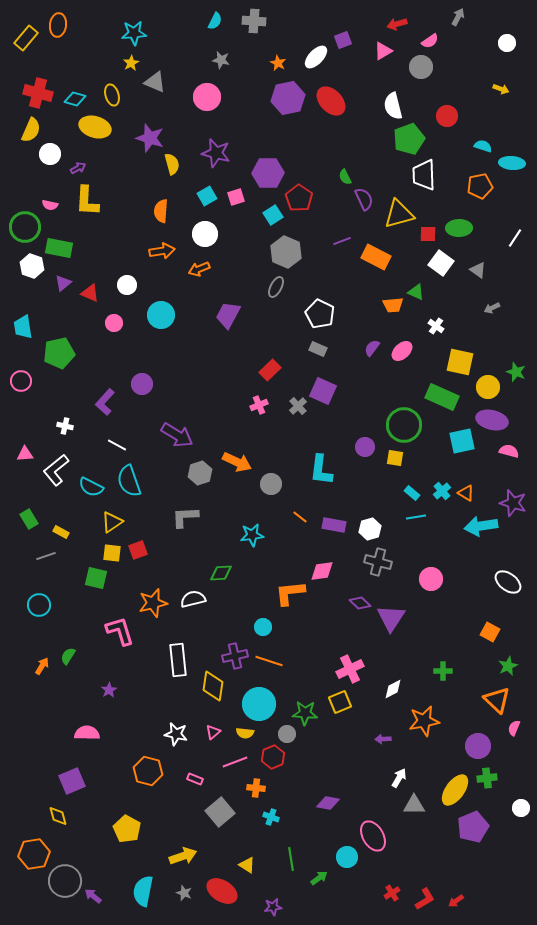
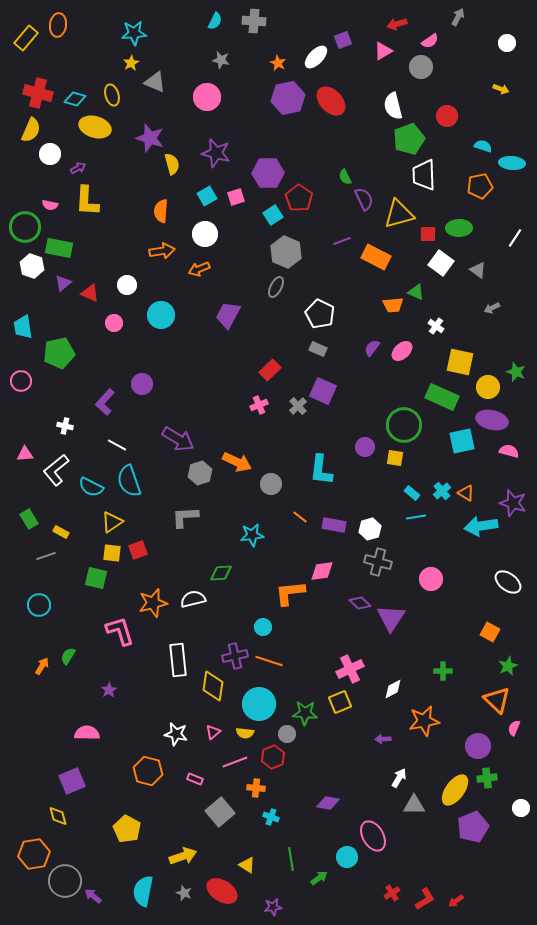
purple arrow at (177, 435): moved 1 px right, 4 px down
